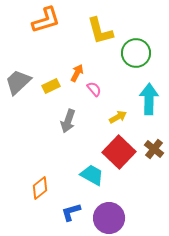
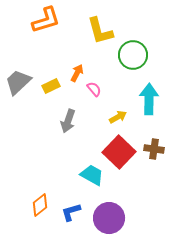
green circle: moved 3 px left, 2 px down
brown cross: rotated 30 degrees counterclockwise
orange diamond: moved 17 px down
